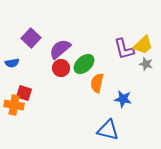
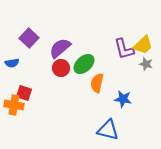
purple square: moved 2 px left
purple semicircle: moved 1 px up
